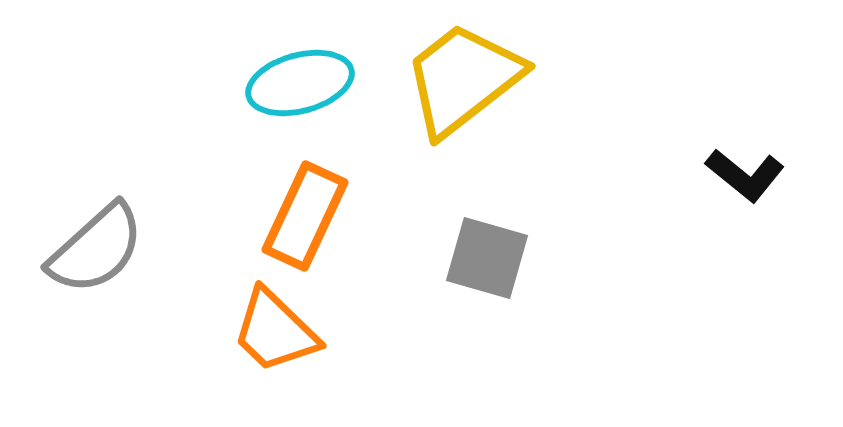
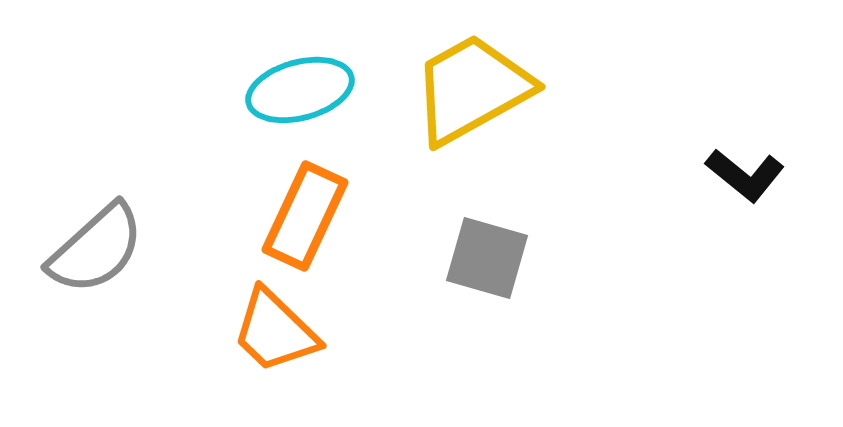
yellow trapezoid: moved 9 px right, 10 px down; rotated 9 degrees clockwise
cyan ellipse: moved 7 px down
